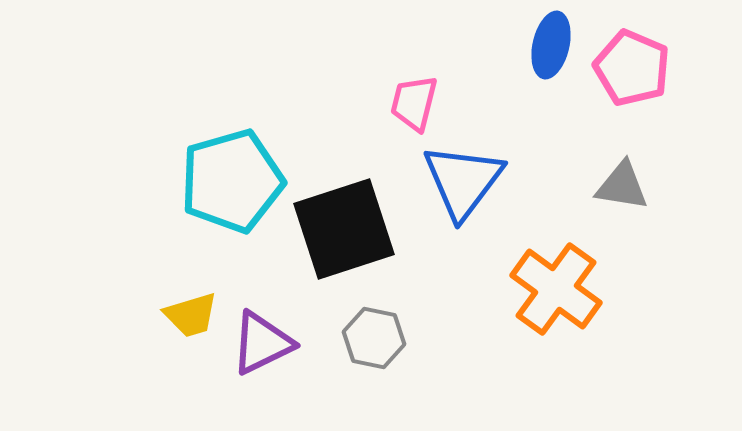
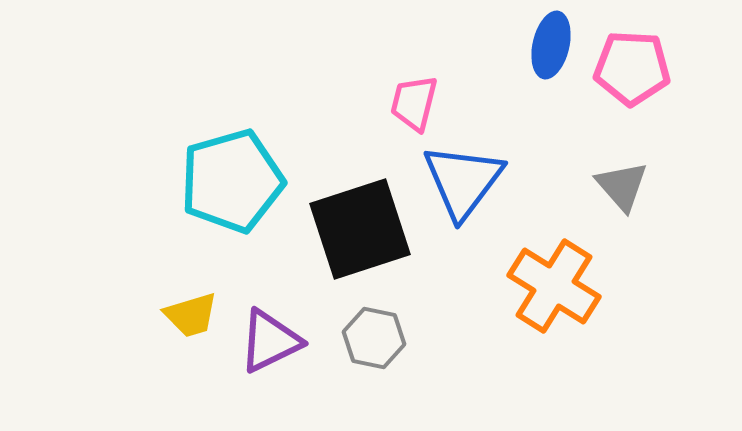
pink pentagon: rotated 20 degrees counterclockwise
gray triangle: rotated 40 degrees clockwise
black square: moved 16 px right
orange cross: moved 2 px left, 3 px up; rotated 4 degrees counterclockwise
purple triangle: moved 8 px right, 2 px up
